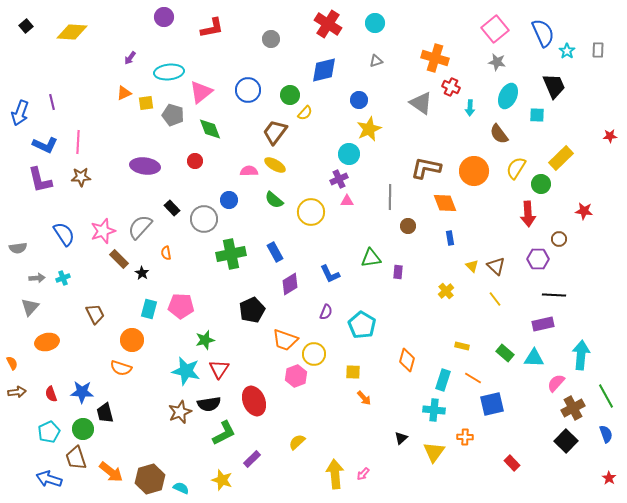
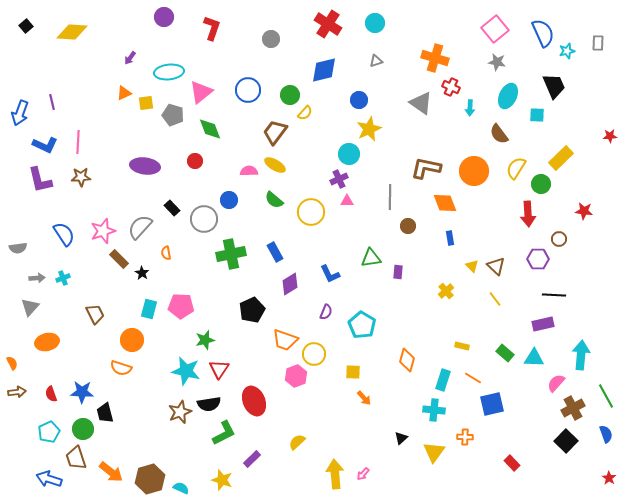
red L-shape at (212, 28): rotated 60 degrees counterclockwise
gray rectangle at (598, 50): moved 7 px up
cyan star at (567, 51): rotated 21 degrees clockwise
